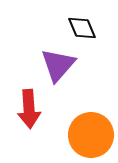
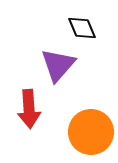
orange circle: moved 3 px up
